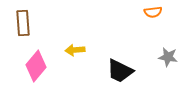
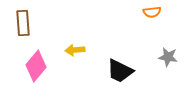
orange semicircle: moved 1 px left
